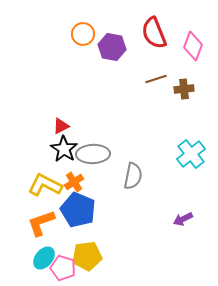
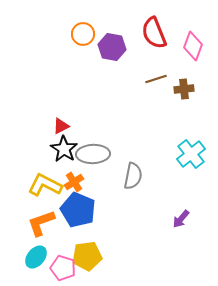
purple arrow: moved 2 px left; rotated 24 degrees counterclockwise
cyan ellipse: moved 8 px left, 1 px up
